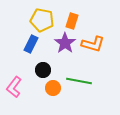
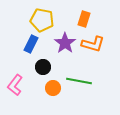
orange rectangle: moved 12 px right, 2 px up
black circle: moved 3 px up
pink L-shape: moved 1 px right, 2 px up
